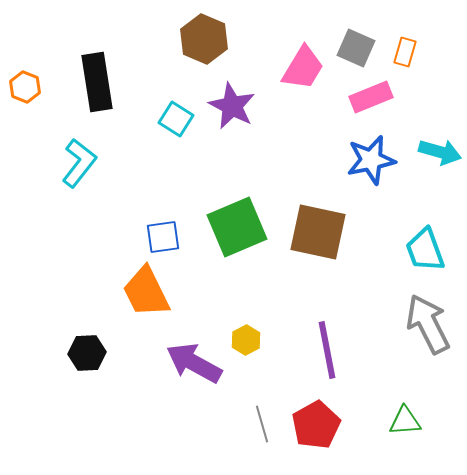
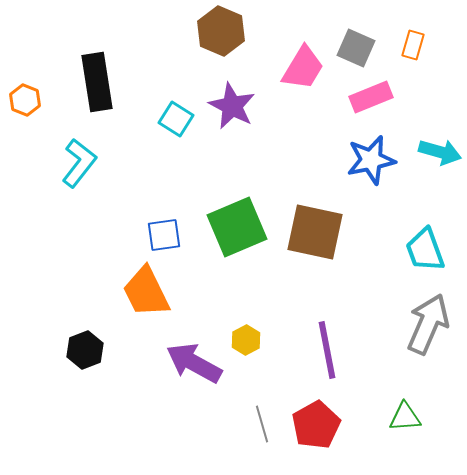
brown hexagon: moved 17 px right, 8 px up
orange rectangle: moved 8 px right, 7 px up
orange hexagon: moved 13 px down
brown square: moved 3 px left
blue square: moved 1 px right, 2 px up
gray arrow: rotated 50 degrees clockwise
black hexagon: moved 2 px left, 3 px up; rotated 18 degrees counterclockwise
green triangle: moved 4 px up
